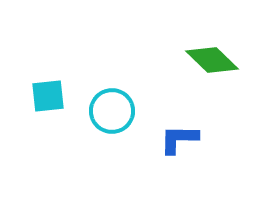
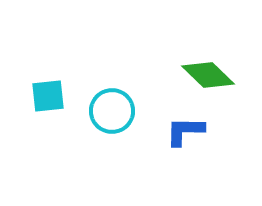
green diamond: moved 4 px left, 15 px down
blue L-shape: moved 6 px right, 8 px up
